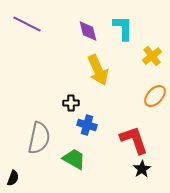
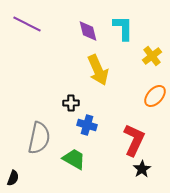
red L-shape: rotated 44 degrees clockwise
